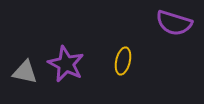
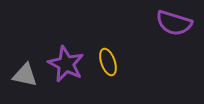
yellow ellipse: moved 15 px left, 1 px down; rotated 32 degrees counterclockwise
gray triangle: moved 3 px down
